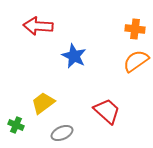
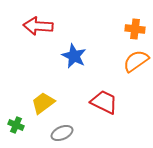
red trapezoid: moved 3 px left, 9 px up; rotated 16 degrees counterclockwise
